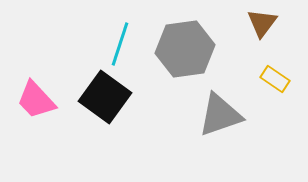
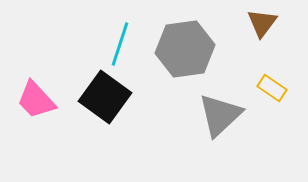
yellow rectangle: moved 3 px left, 9 px down
gray triangle: rotated 24 degrees counterclockwise
